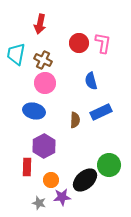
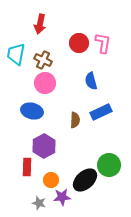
blue ellipse: moved 2 px left
